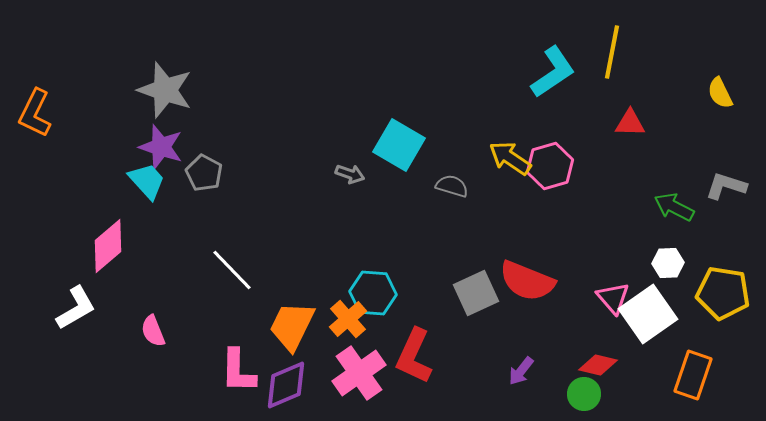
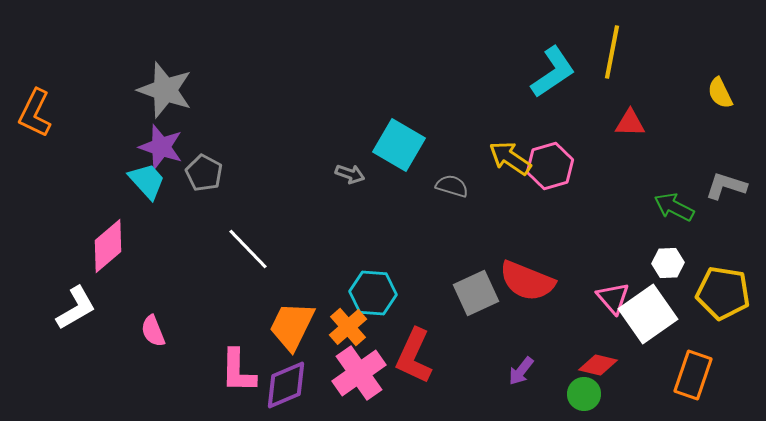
white line: moved 16 px right, 21 px up
orange cross: moved 8 px down
